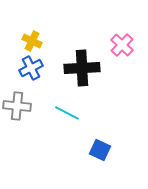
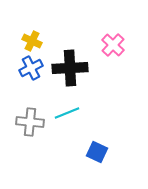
pink cross: moved 9 px left
black cross: moved 12 px left
gray cross: moved 13 px right, 16 px down
cyan line: rotated 50 degrees counterclockwise
blue square: moved 3 px left, 2 px down
